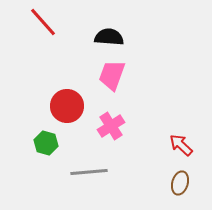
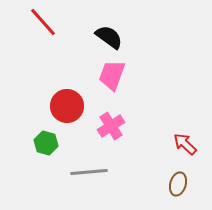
black semicircle: rotated 32 degrees clockwise
red arrow: moved 4 px right, 1 px up
brown ellipse: moved 2 px left, 1 px down
